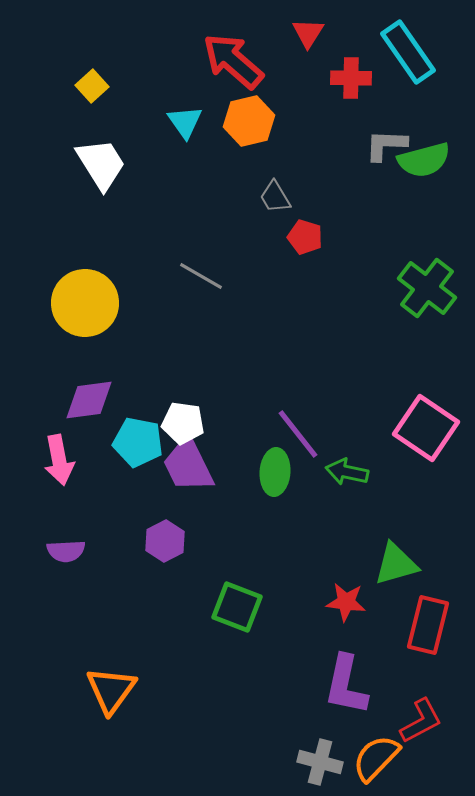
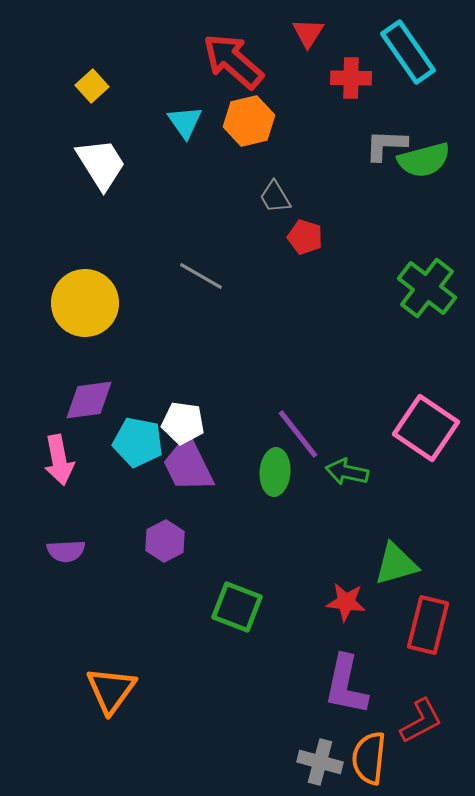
orange semicircle: moved 7 px left; rotated 38 degrees counterclockwise
